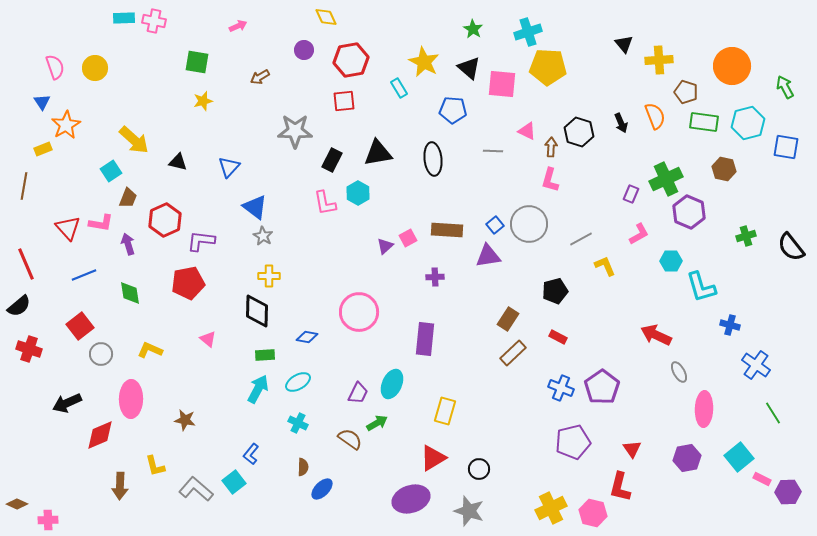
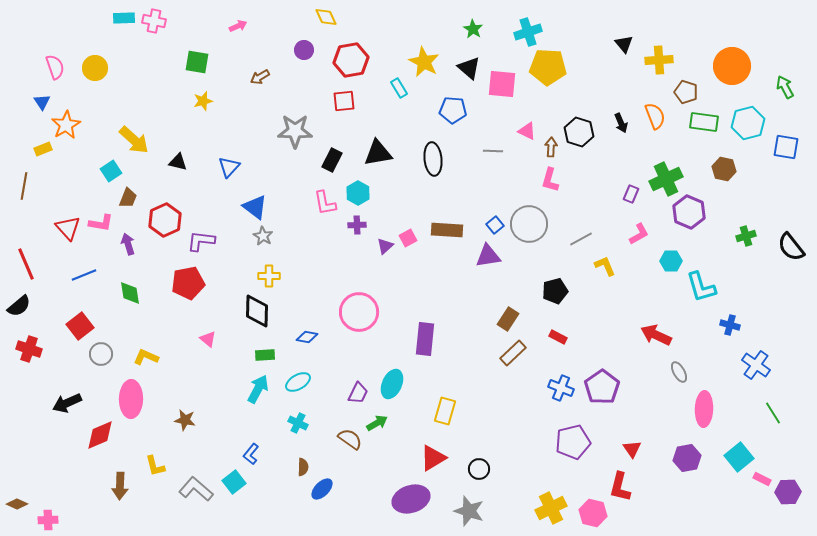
purple cross at (435, 277): moved 78 px left, 52 px up
yellow L-shape at (150, 350): moved 4 px left, 7 px down
